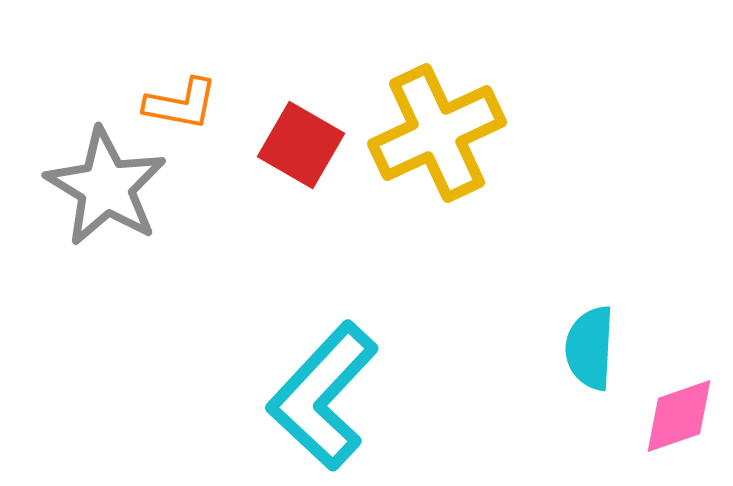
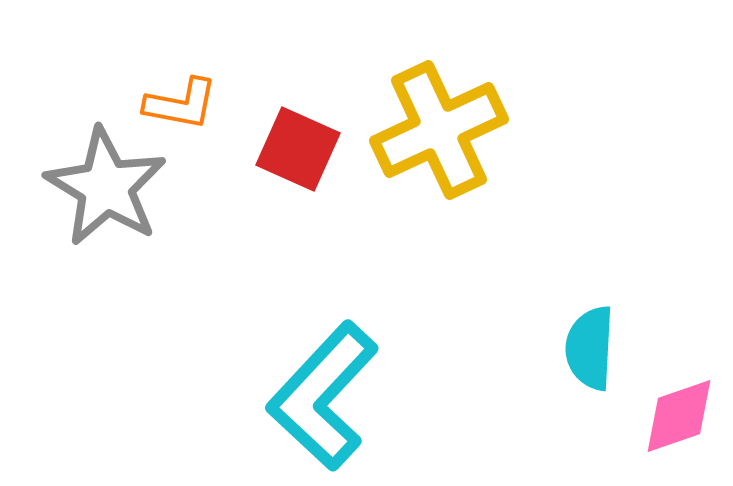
yellow cross: moved 2 px right, 3 px up
red square: moved 3 px left, 4 px down; rotated 6 degrees counterclockwise
